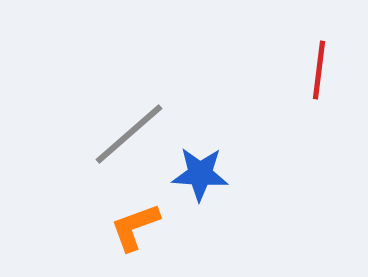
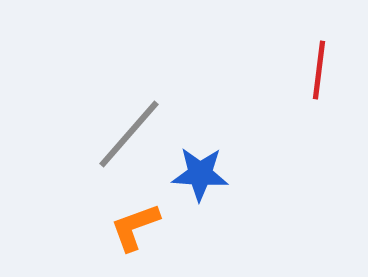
gray line: rotated 8 degrees counterclockwise
